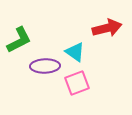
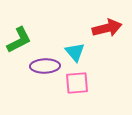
cyan triangle: rotated 15 degrees clockwise
pink square: rotated 15 degrees clockwise
